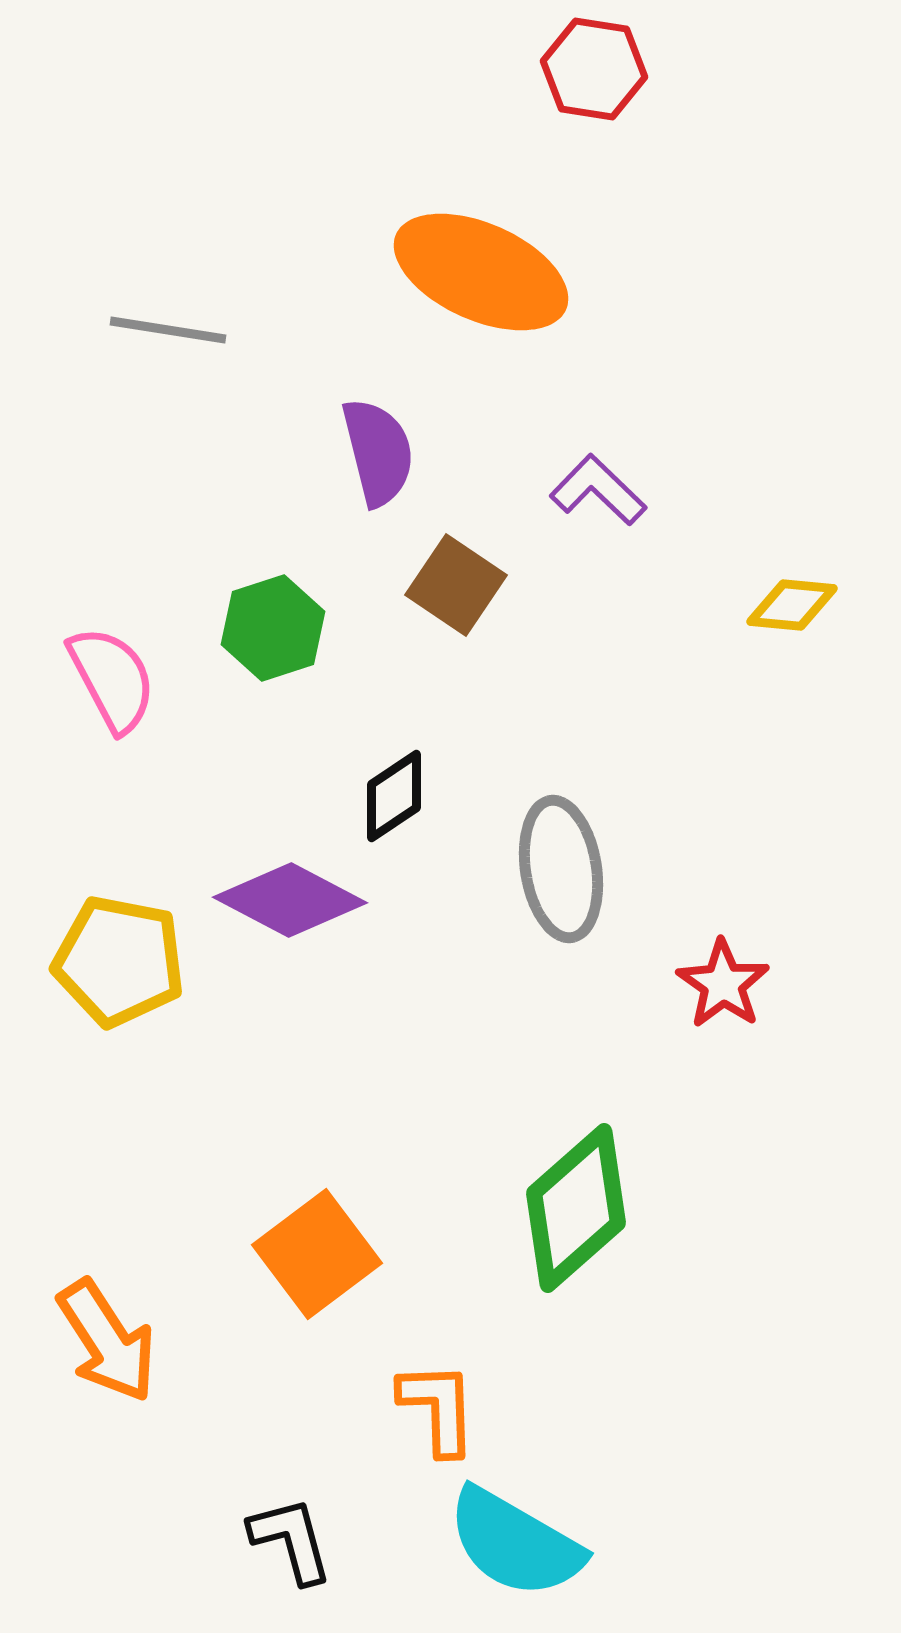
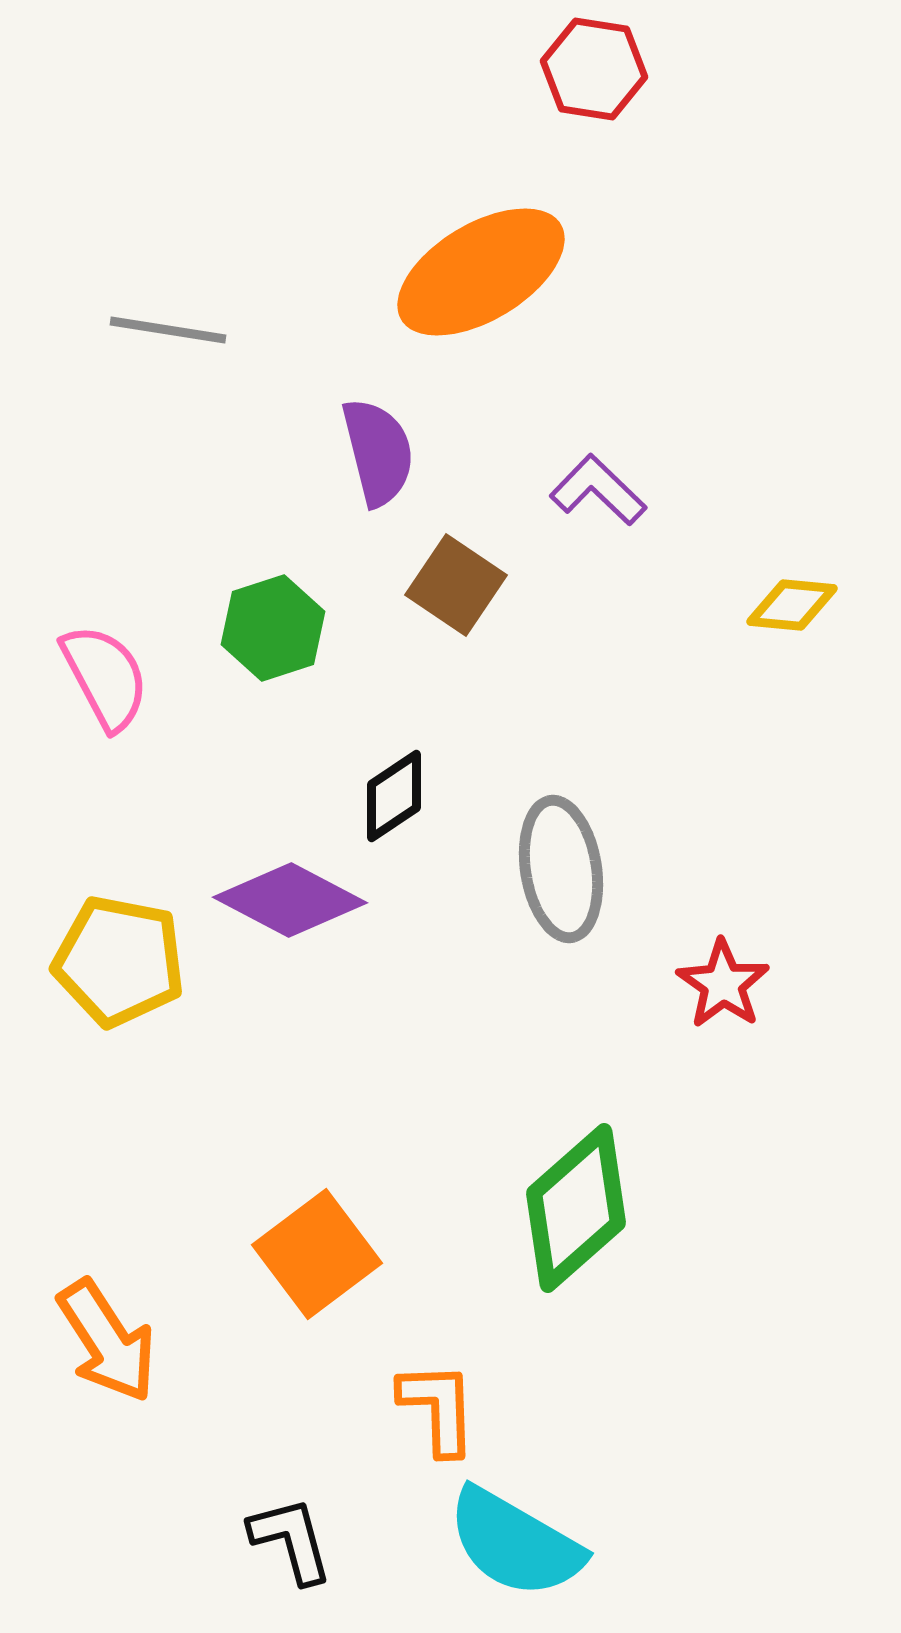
orange ellipse: rotated 55 degrees counterclockwise
pink semicircle: moved 7 px left, 2 px up
